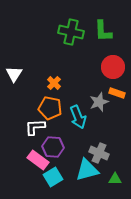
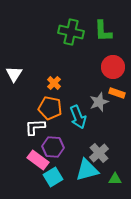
gray cross: rotated 24 degrees clockwise
